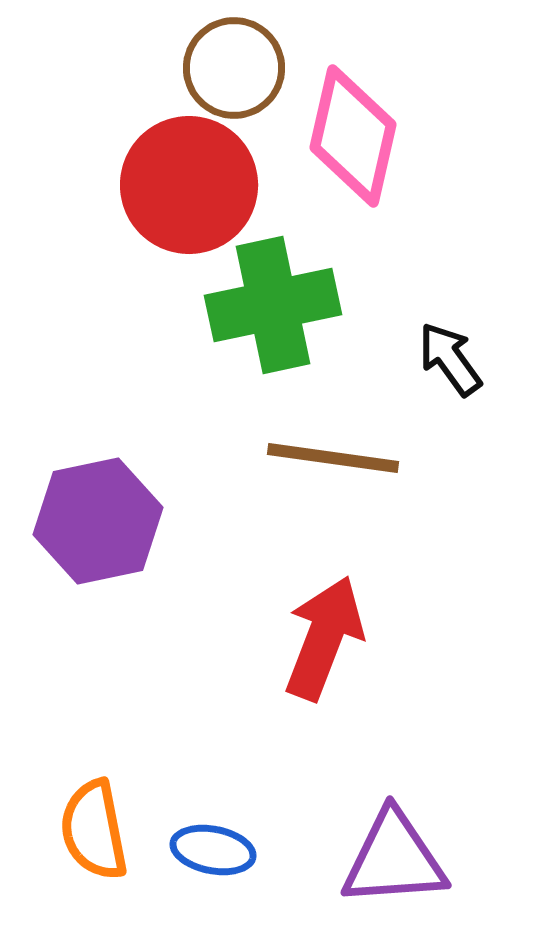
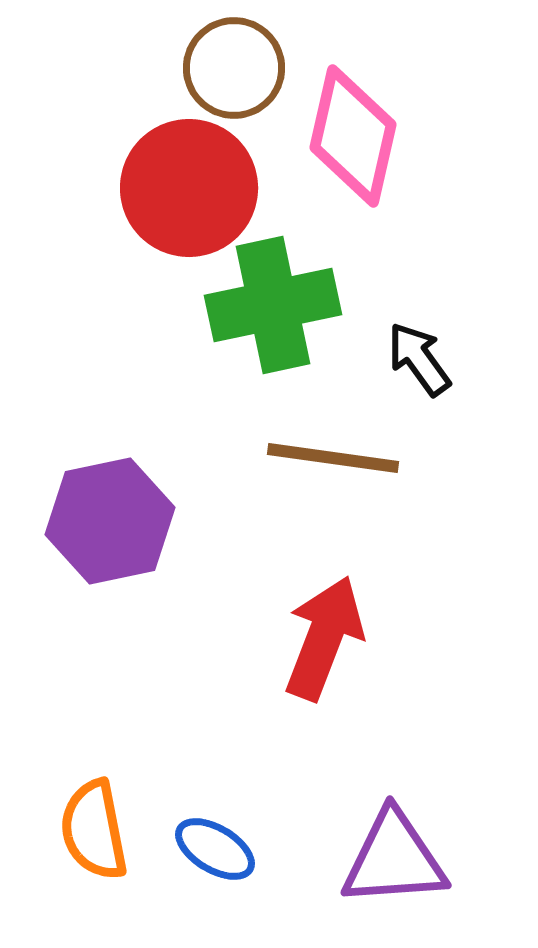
red circle: moved 3 px down
black arrow: moved 31 px left
purple hexagon: moved 12 px right
blue ellipse: moved 2 px right, 1 px up; rotated 20 degrees clockwise
